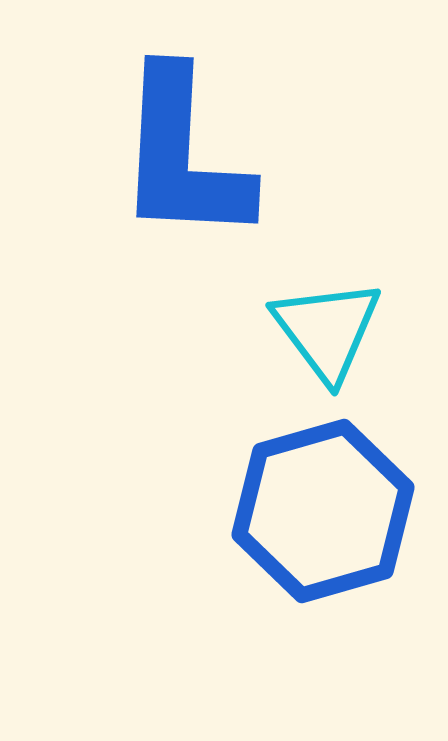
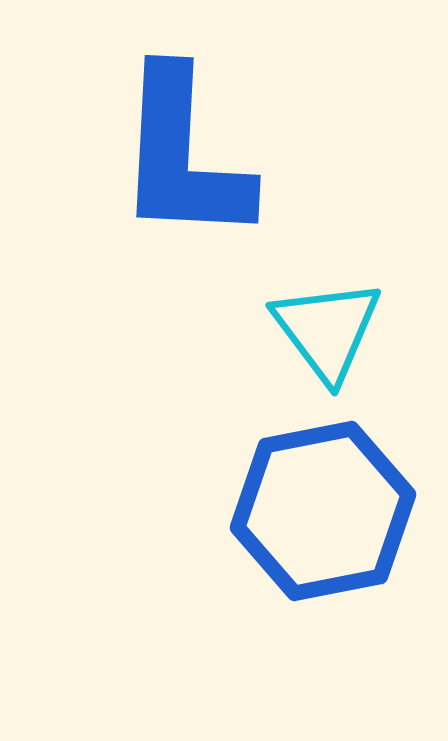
blue hexagon: rotated 5 degrees clockwise
